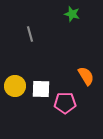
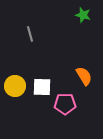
green star: moved 11 px right, 1 px down
orange semicircle: moved 2 px left
white square: moved 1 px right, 2 px up
pink pentagon: moved 1 px down
